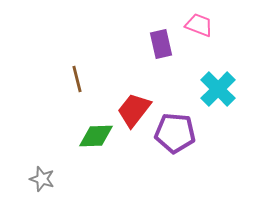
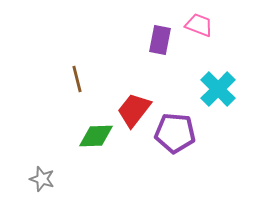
purple rectangle: moved 1 px left, 4 px up; rotated 24 degrees clockwise
